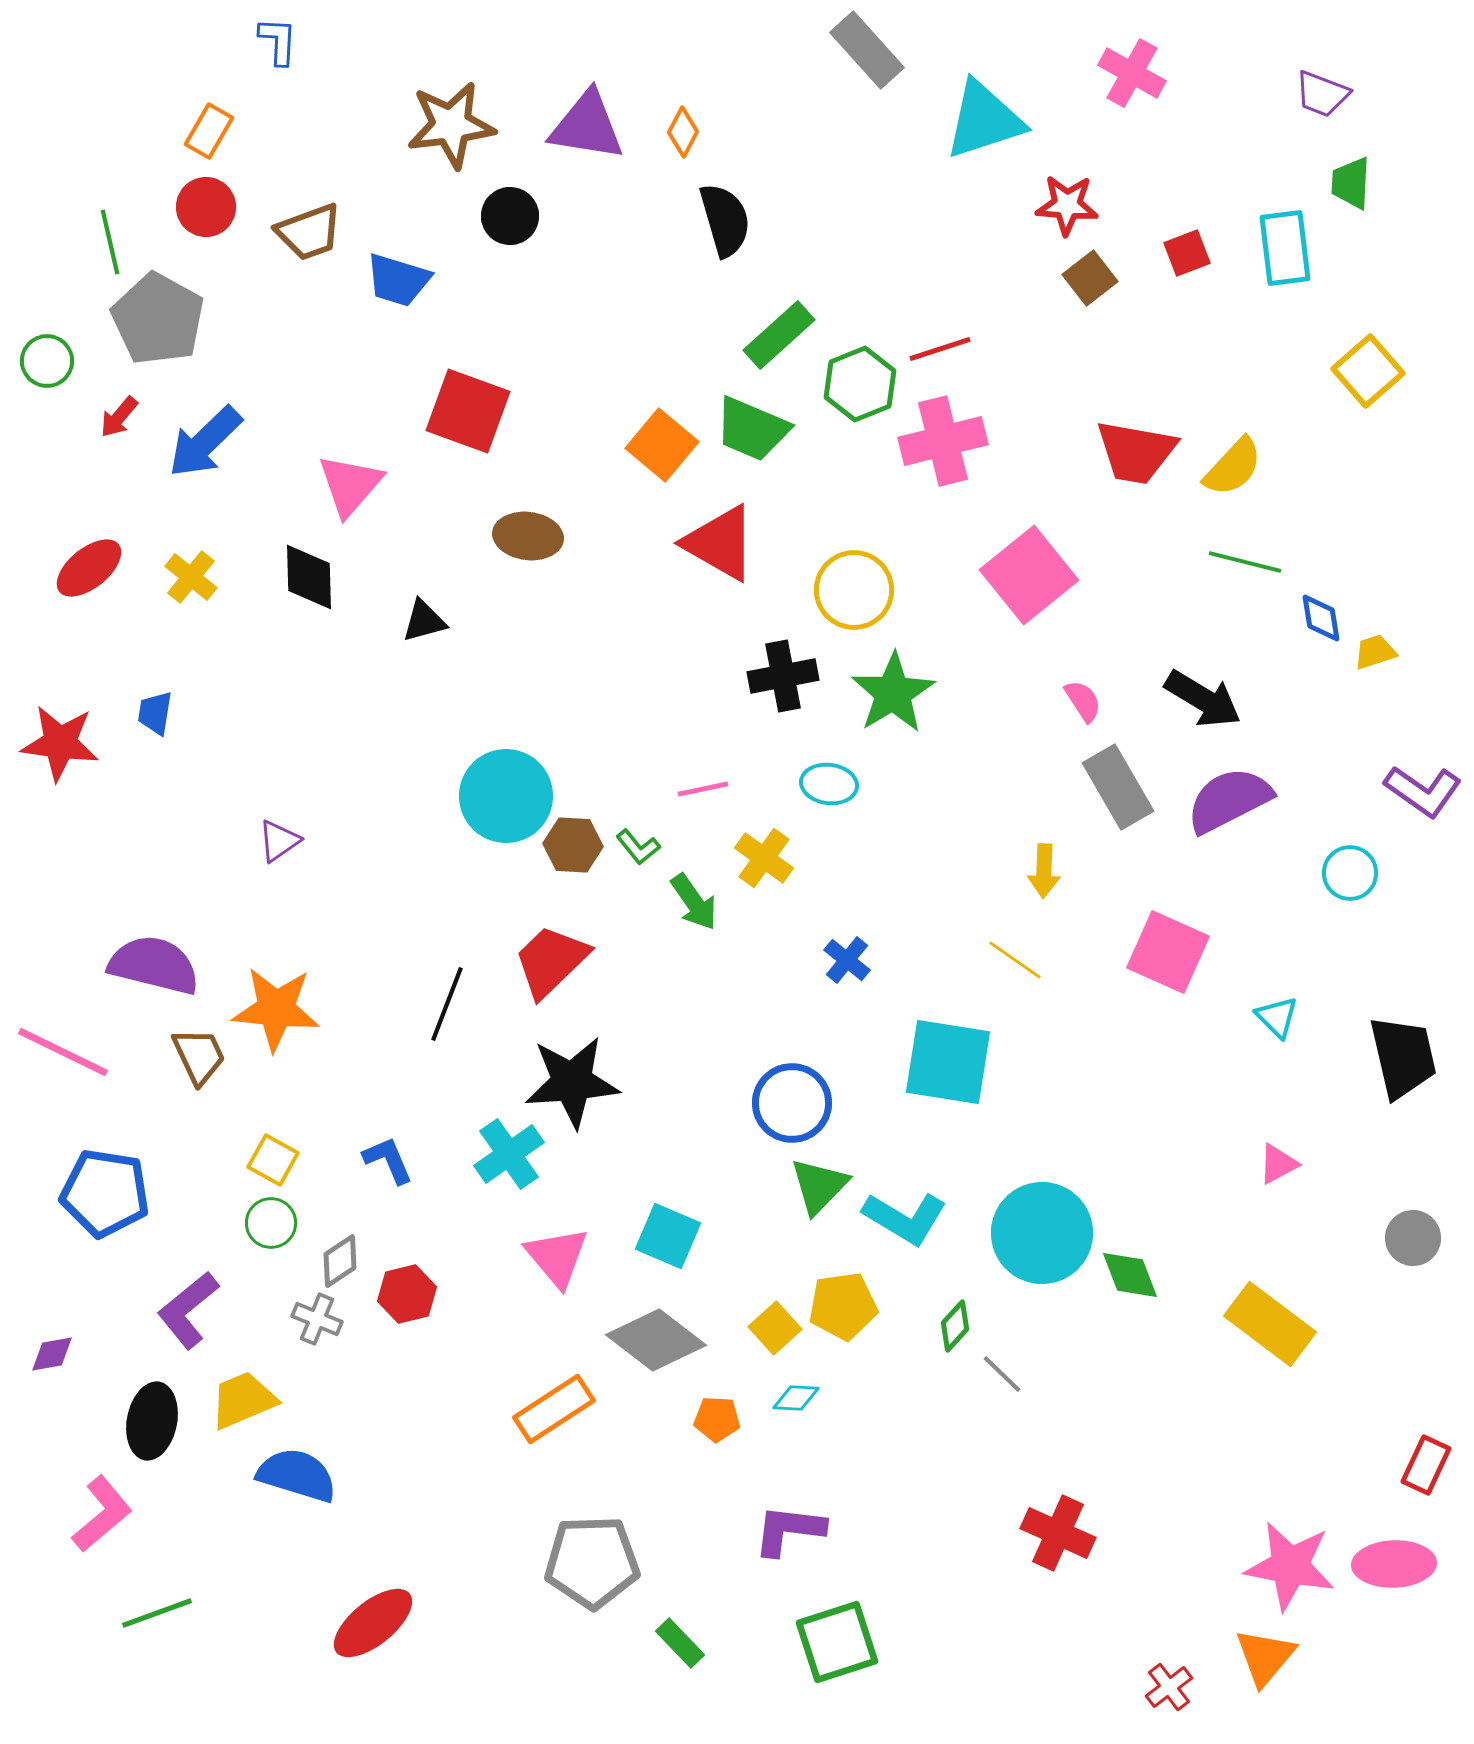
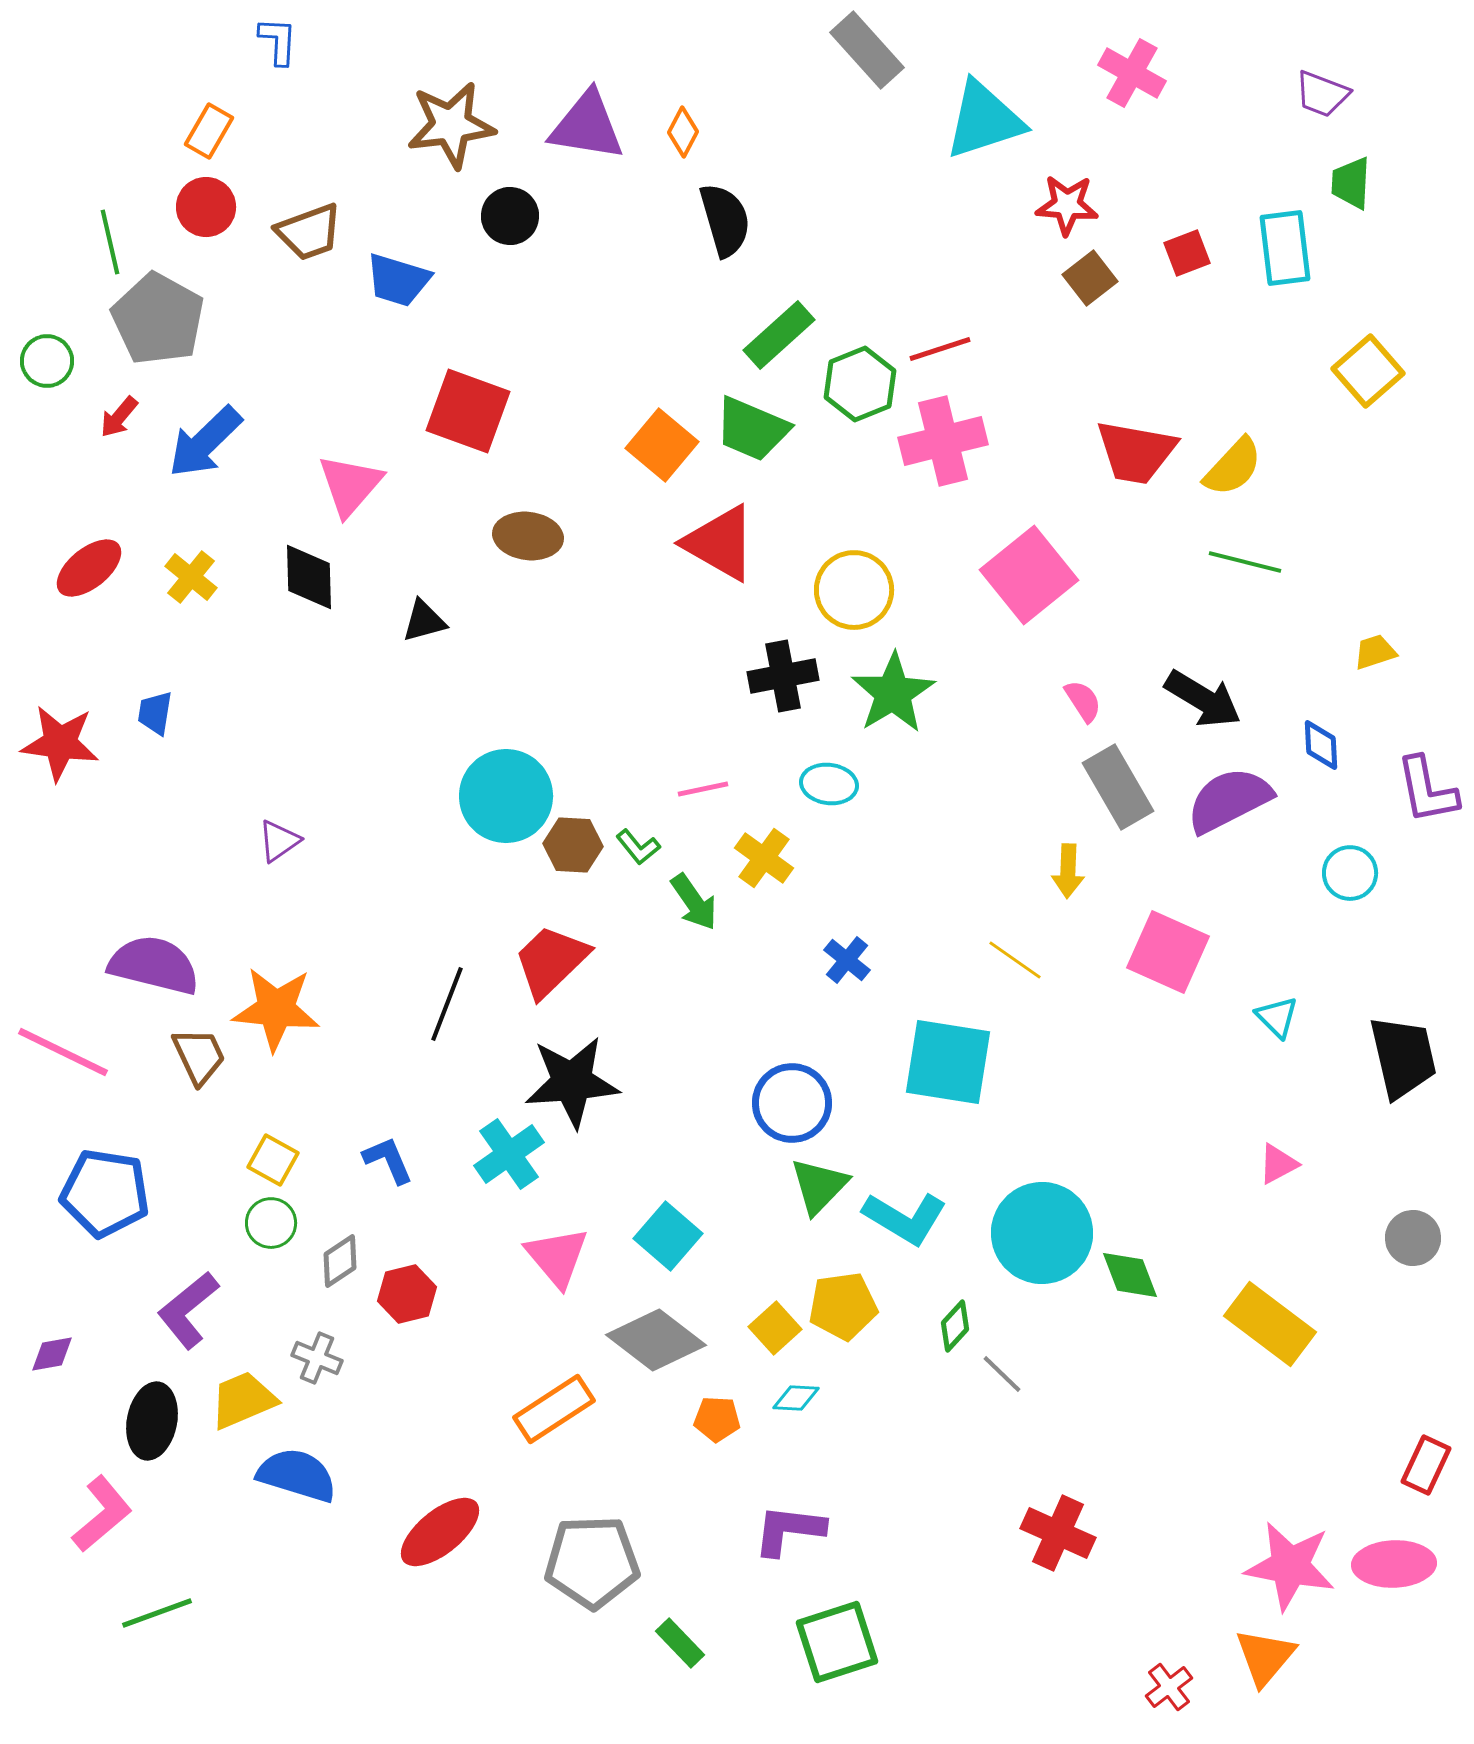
blue diamond at (1321, 618): moved 127 px down; rotated 6 degrees clockwise
purple L-shape at (1423, 791): moved 4 px right, 1 px up; rotated 44 degrees clockwise
yellow arrow at (1044, 871): moved 24 px right
cyan square at (668, 1236): rotated 18 degrees clockwise
gray cross at (317, 1319): moved 39 px down
red ellipse at (373, 1623): moved 67 px right, 91 px up
